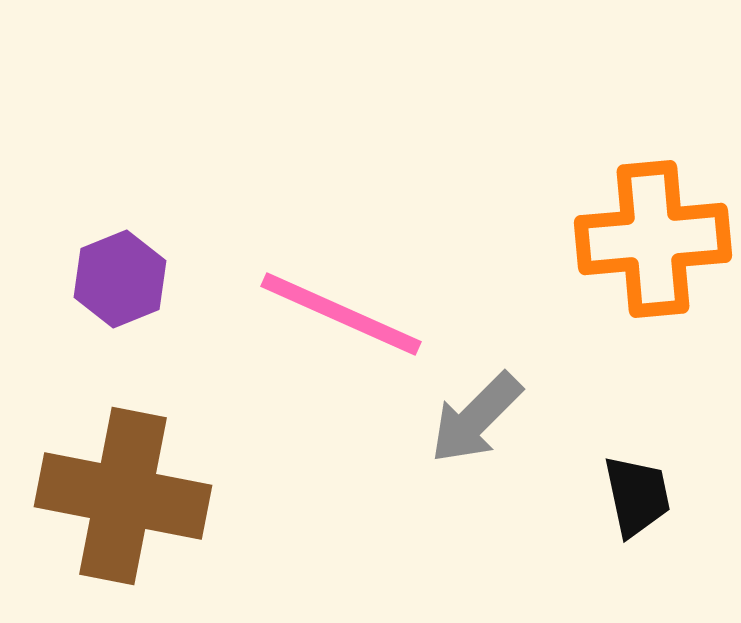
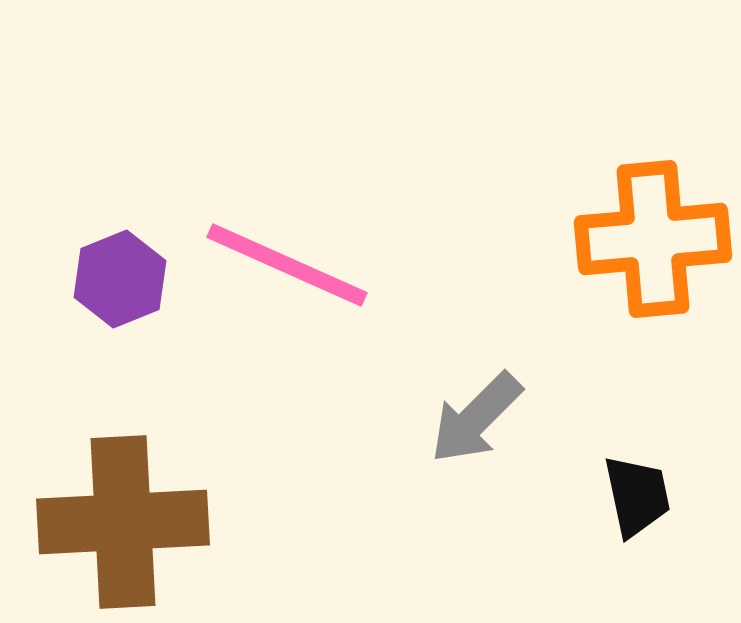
pink line: moved 54 px left, 49 px up
brown cross: moved 26 px down; rotated 14 degrees counterclockwise
